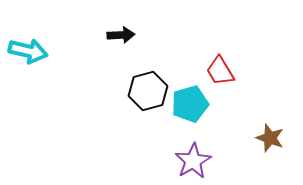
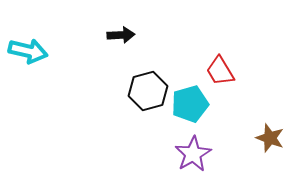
purple star: moved 7 px up
